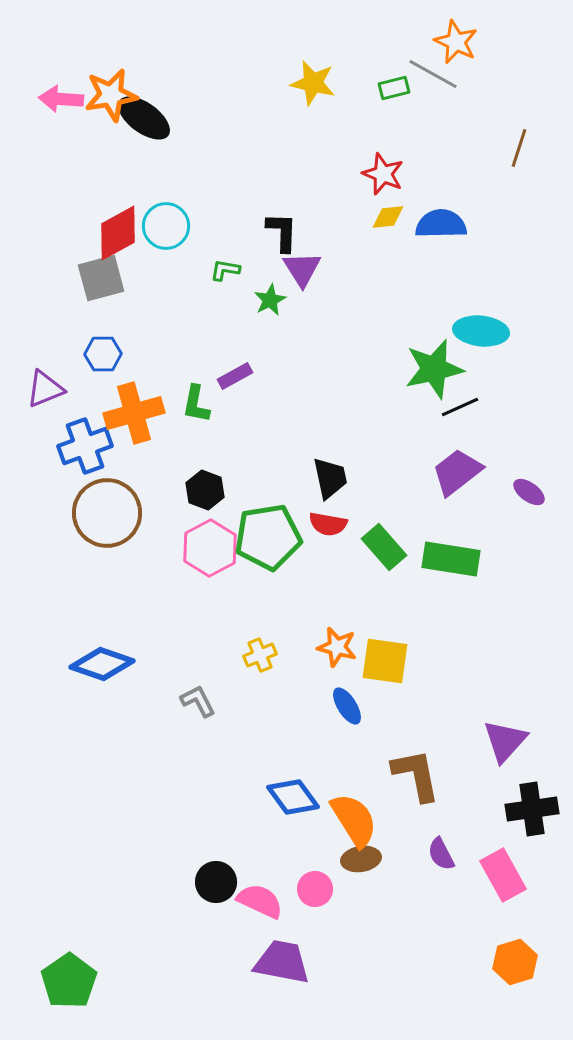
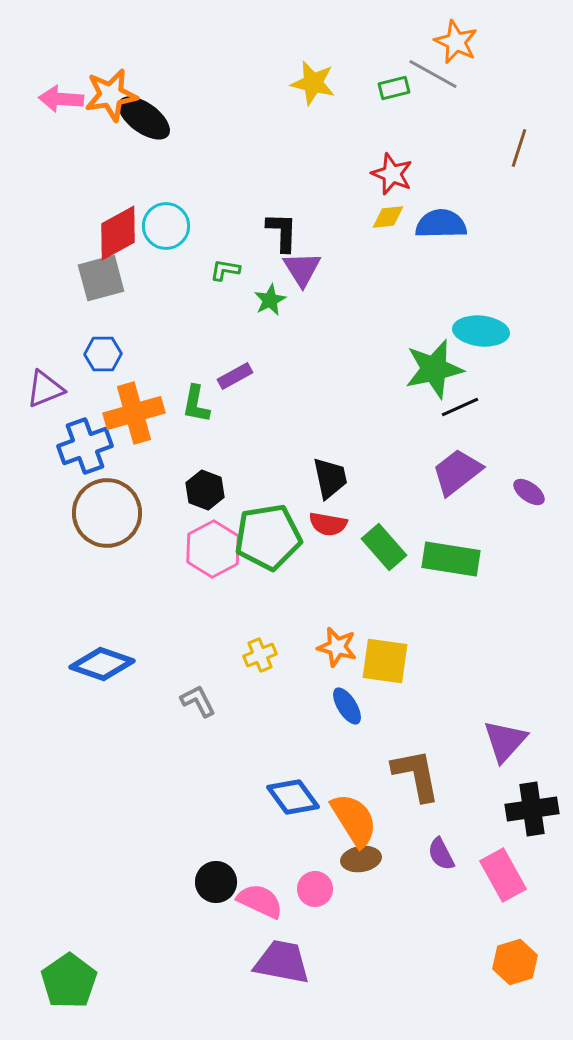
red star at (383, 174): moved 9 px right
pink hexagon at (210, 548): moved 3 px right, 1 px down
